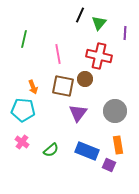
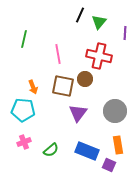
green triangle: moved 1 px up
pink cross: moved 2 px right; rotated 32 degrees clockwise
